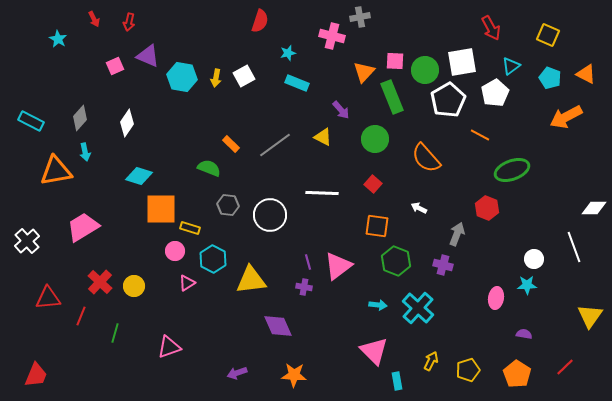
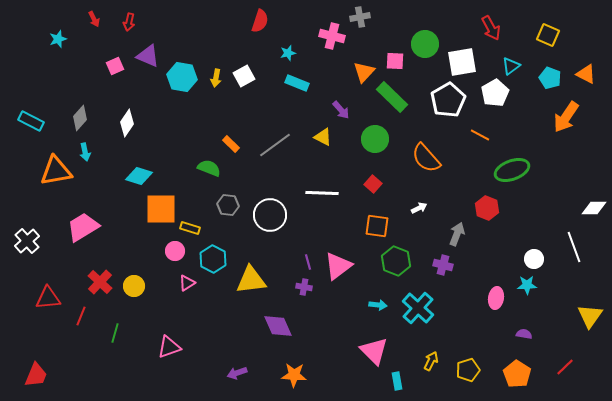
cyan star at (58, 39): rotated 24 degrees clockwise
green circle at (425, 70): moved 26 px up
green rectangle at (392, 97): rotated 24 degrees counterclockwise
orange arrow at (566, 117): rotated 28 degrees counterclockwise
white arrow at (419, 208): rotated 126 degrees clockwise
